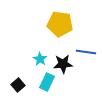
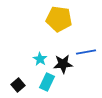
yellow pentagon: moved 1 px left, 5 px up
blue line: rotated 18 degrees counterclockwise
